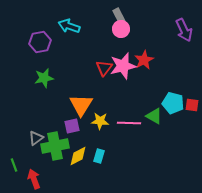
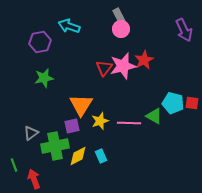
red square: moved 2 px up
yellow star: rotated 24 degrees counterclockwise
gray triangle: moved 5 px left, 5 px up
cyan rectangle: moved 2 px right; rotated 40 degrees counterclockwise
